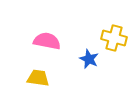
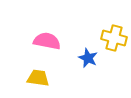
blue star: moved 1 px left, 1 px up
